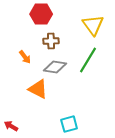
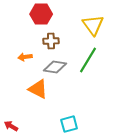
orange arrow: rotated 120 degrees clockwise
